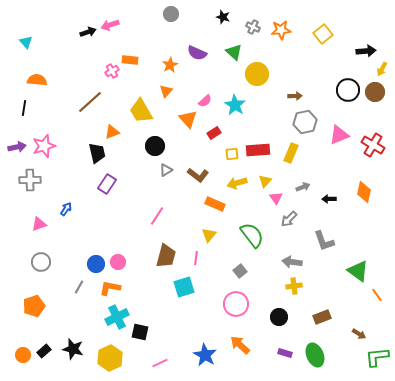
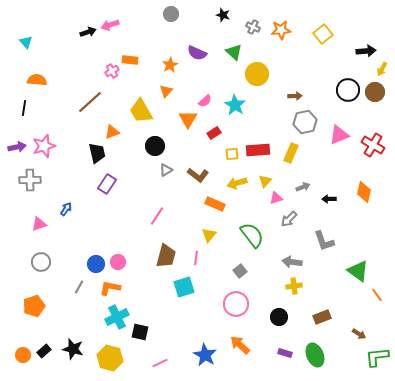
black star at (223, 17): moved 2 px up
orange triangle at (188, 119): rotated 12 degrees clockwise
pink triangle at (276, 198): rotated 48 degrees clockwise
yellow hexagon at (110, 358): rotated 20 degrees counterclockwise
